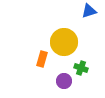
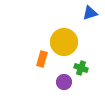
blue triangle: moved 1 px right, 2 px down
purple circle: moved 1 px down
